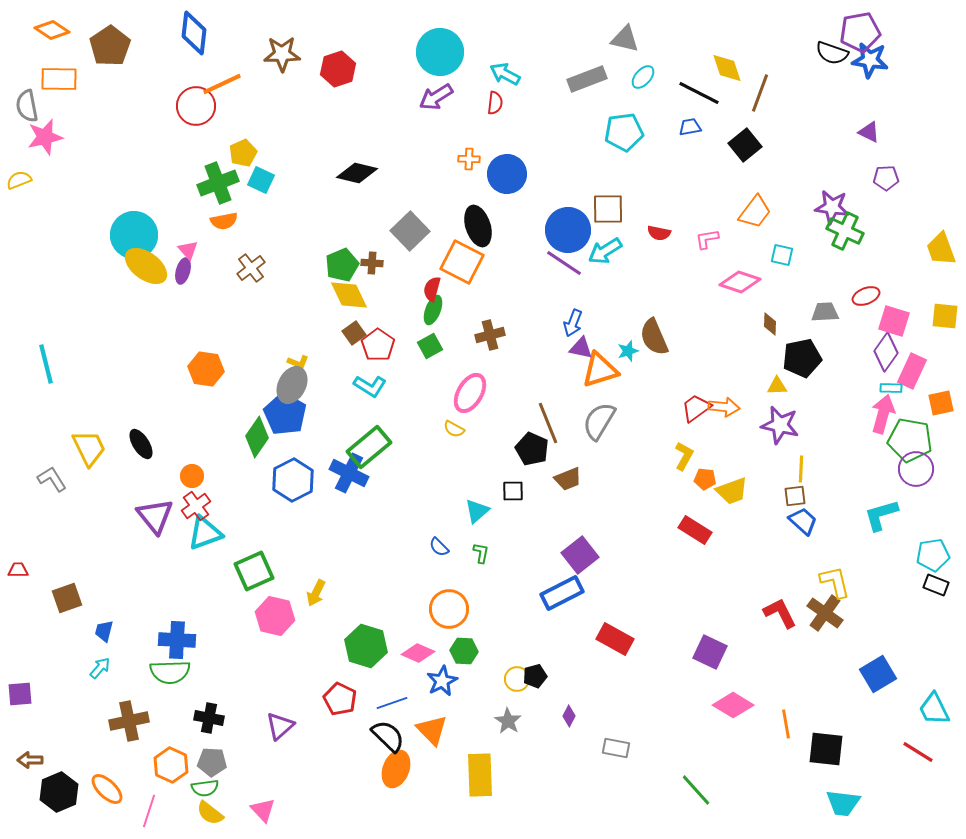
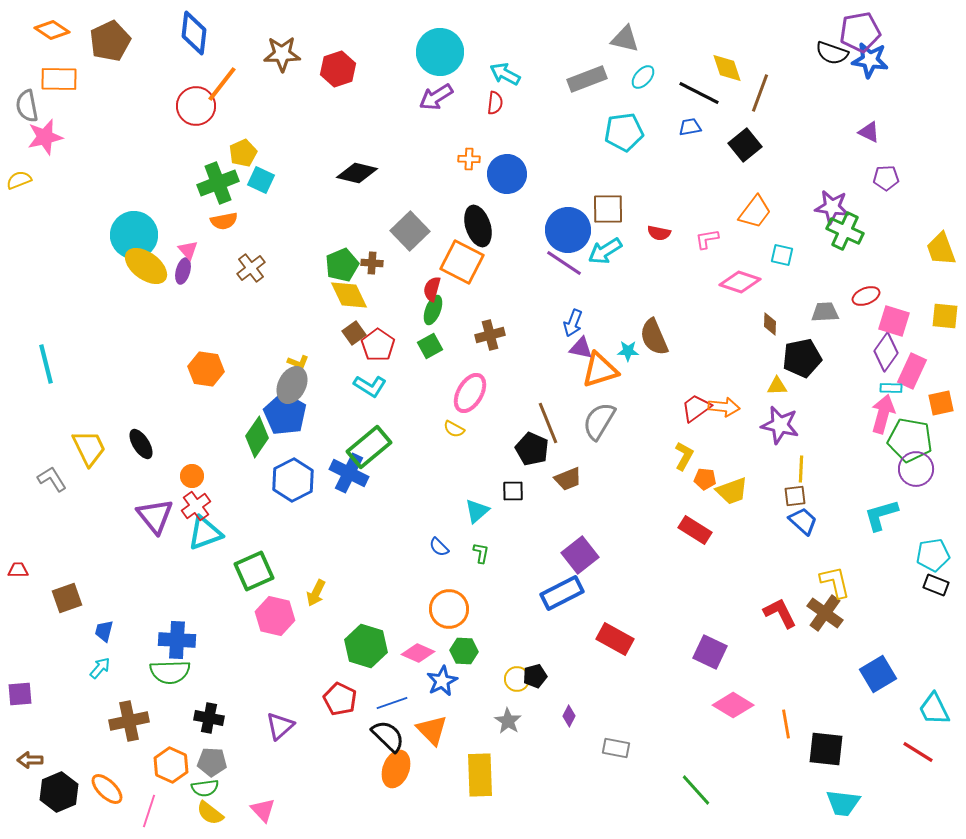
brown pentagon at (110, 46): moved 5 px up; rotated 9 degrees clockwise
orange line at (222, 84): rotated 27 degrees counterclockwise
cyan star at (628, 351): rotated 20 degrees clockwise
